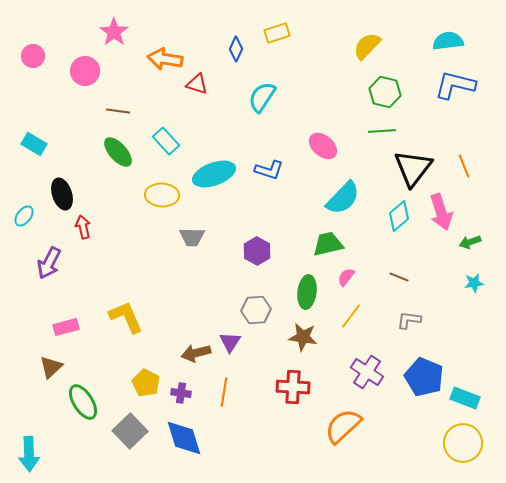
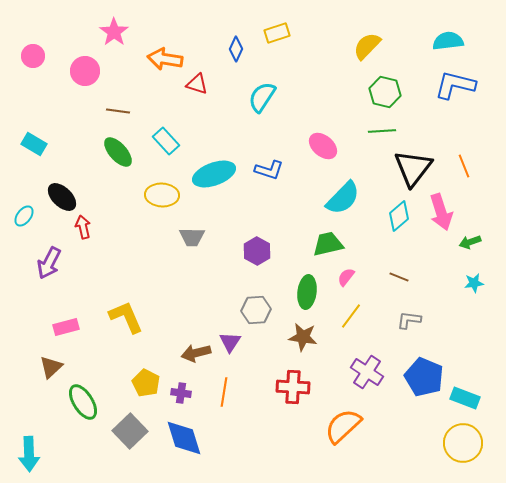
black ellipse at (62, 194): moved 3 px down; rotated 28 degrees counterclockwise
